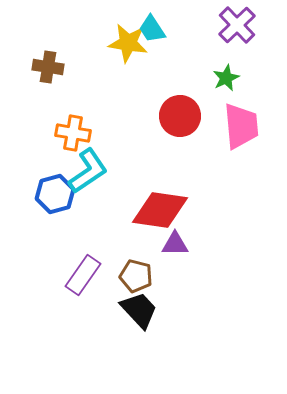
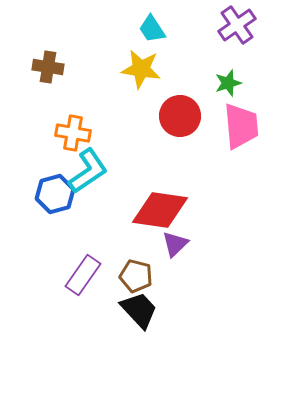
purple cross: rotated 9 degrees clockwise
yellow star: moved 13 px right, 26 px down
green star: moved 2 px right, 5 px down; rotated 8 degrees clockwise
purple triangle: rotated 44 degrees counterclockwise
